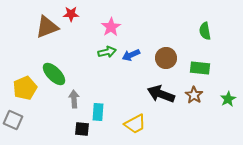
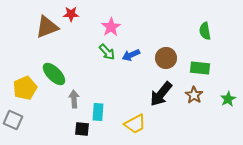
green arrow: rotated 60 degrees clockwise
black arrow: rotated 72 degrees counterclockwise
